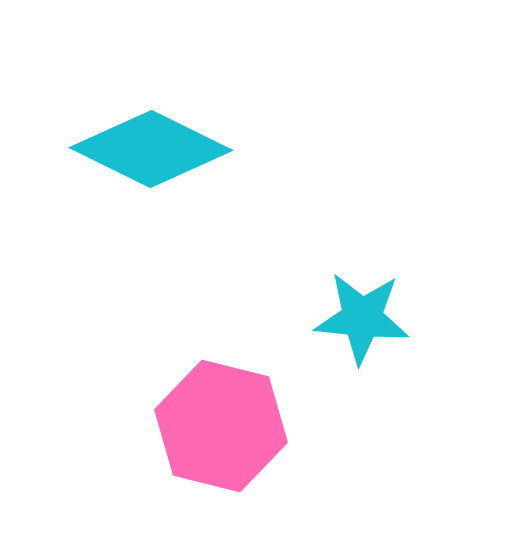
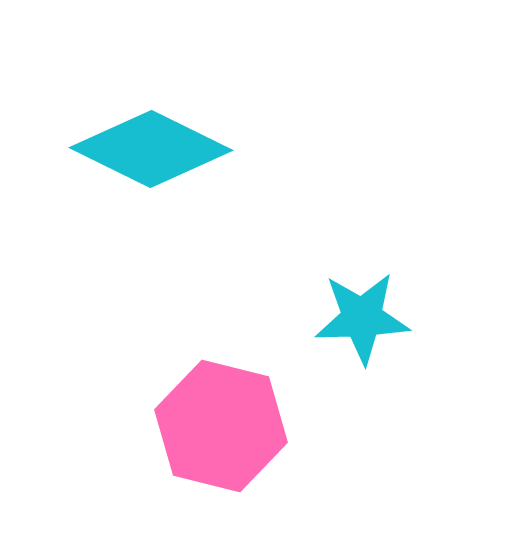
cyan star: rotated 8 degrees counterclockwise
